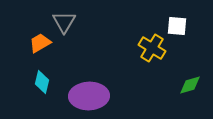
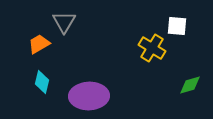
orange trapezoid: moved 1 px left, 1 px down
